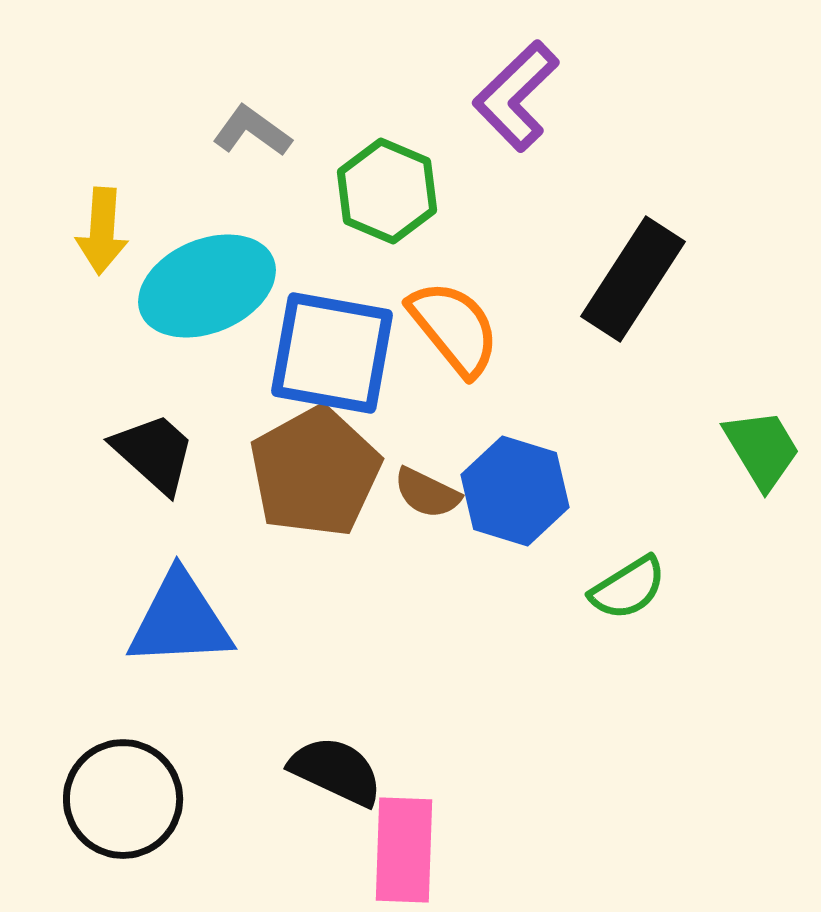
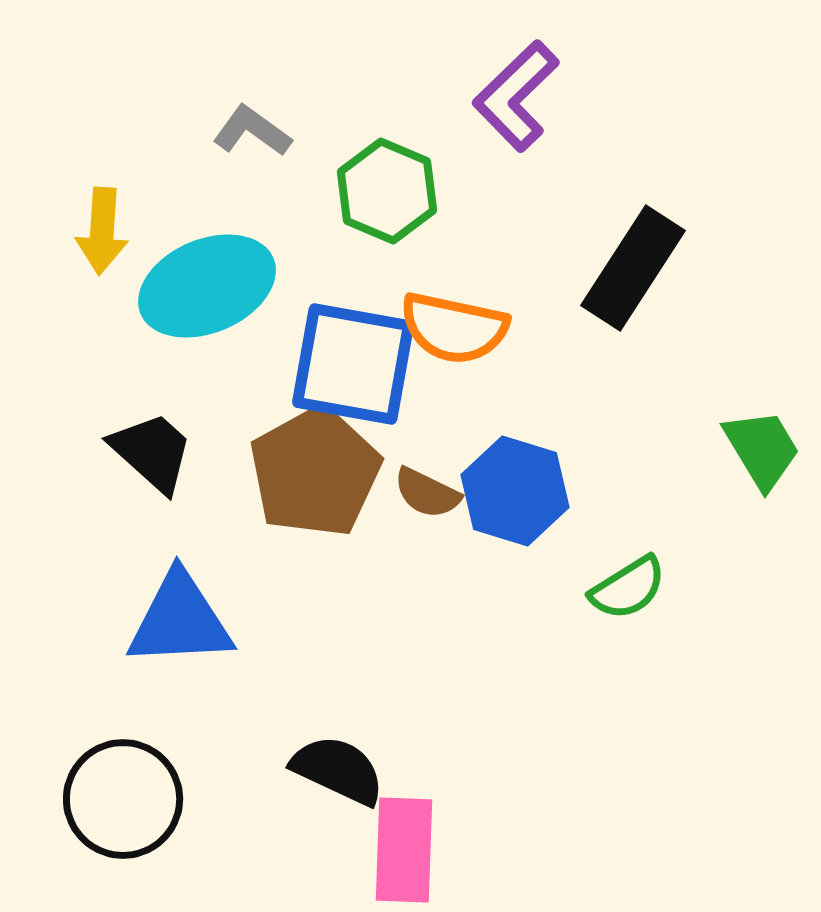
black rectangle: moved 11 px up
orange semicircle: rotated 141 degrees clockwise
blue square: moved 21 px right, 11 px down
black trapezoid: moved 2 px left, 1 px up
black semicircle: moved 2 px right, 1 px up
